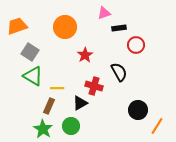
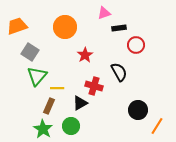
green triangle: moved 4 px right; rotated 40 degrees clockwise
